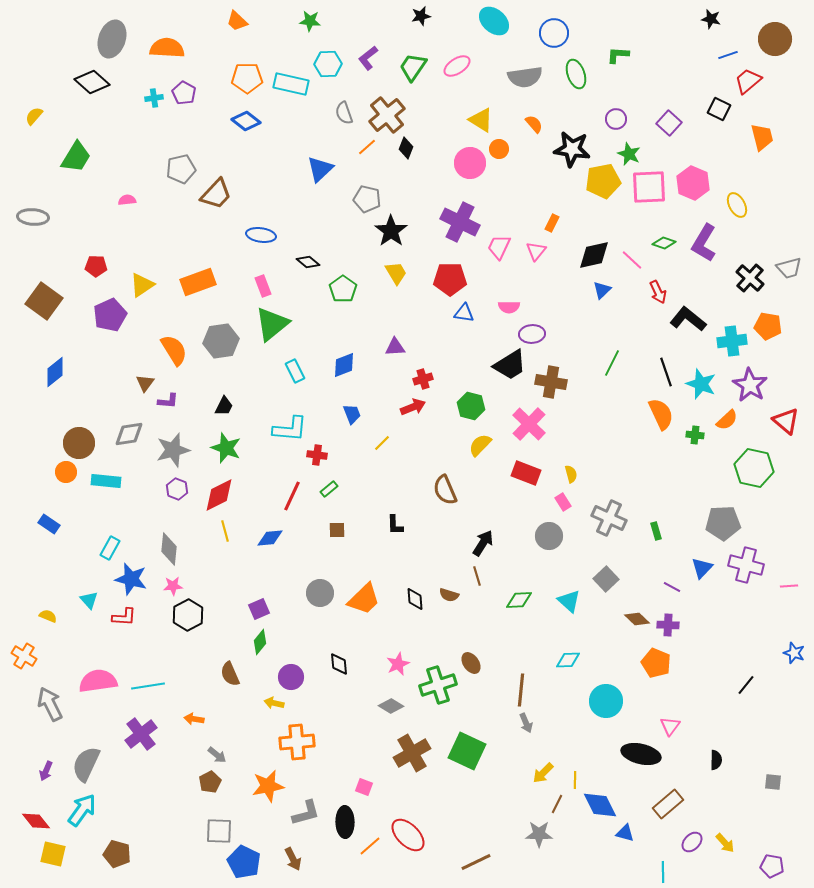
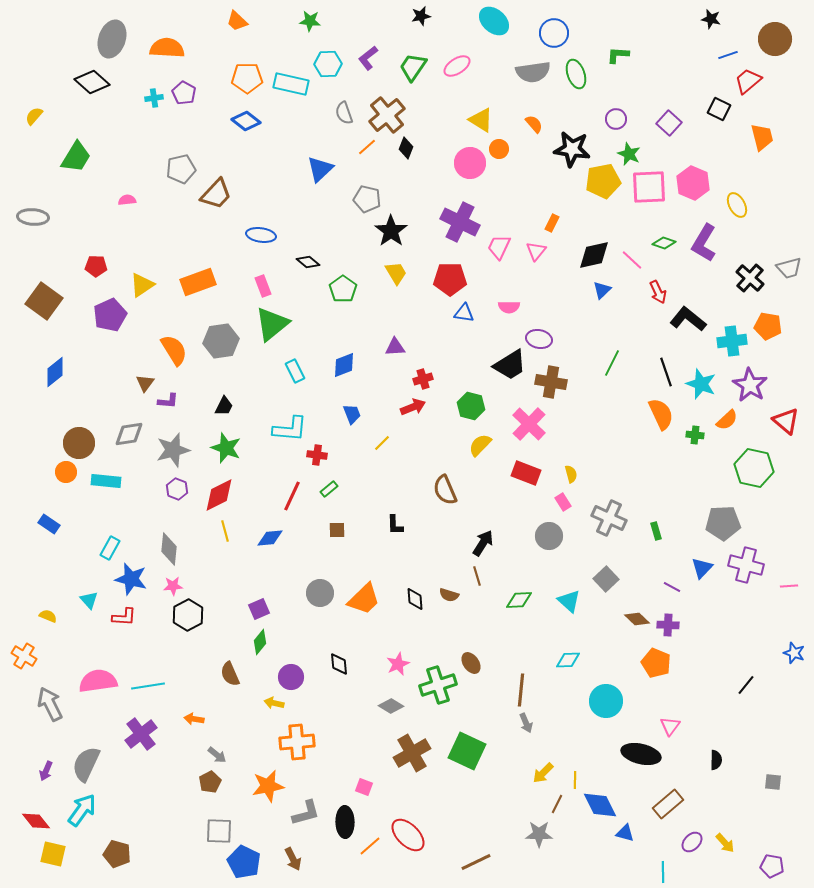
gray semicircle at (525, 77): moved 8 px right, 5 px up
purple ellipse at (532, 334): moved 7 px right, 5 px down; rotated 15 degrees clockwise
